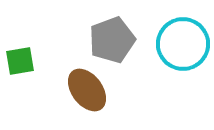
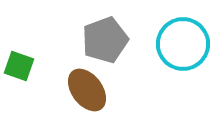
gray pentagon: moved 7 px left
green square: moved 1 px left, 5 px down; rotated 28 degrees clockwise
